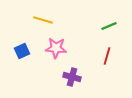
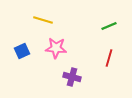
red line: moved 2 px right, 2 px down
